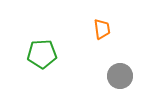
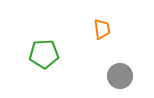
green pentagon: moved 2 px right
